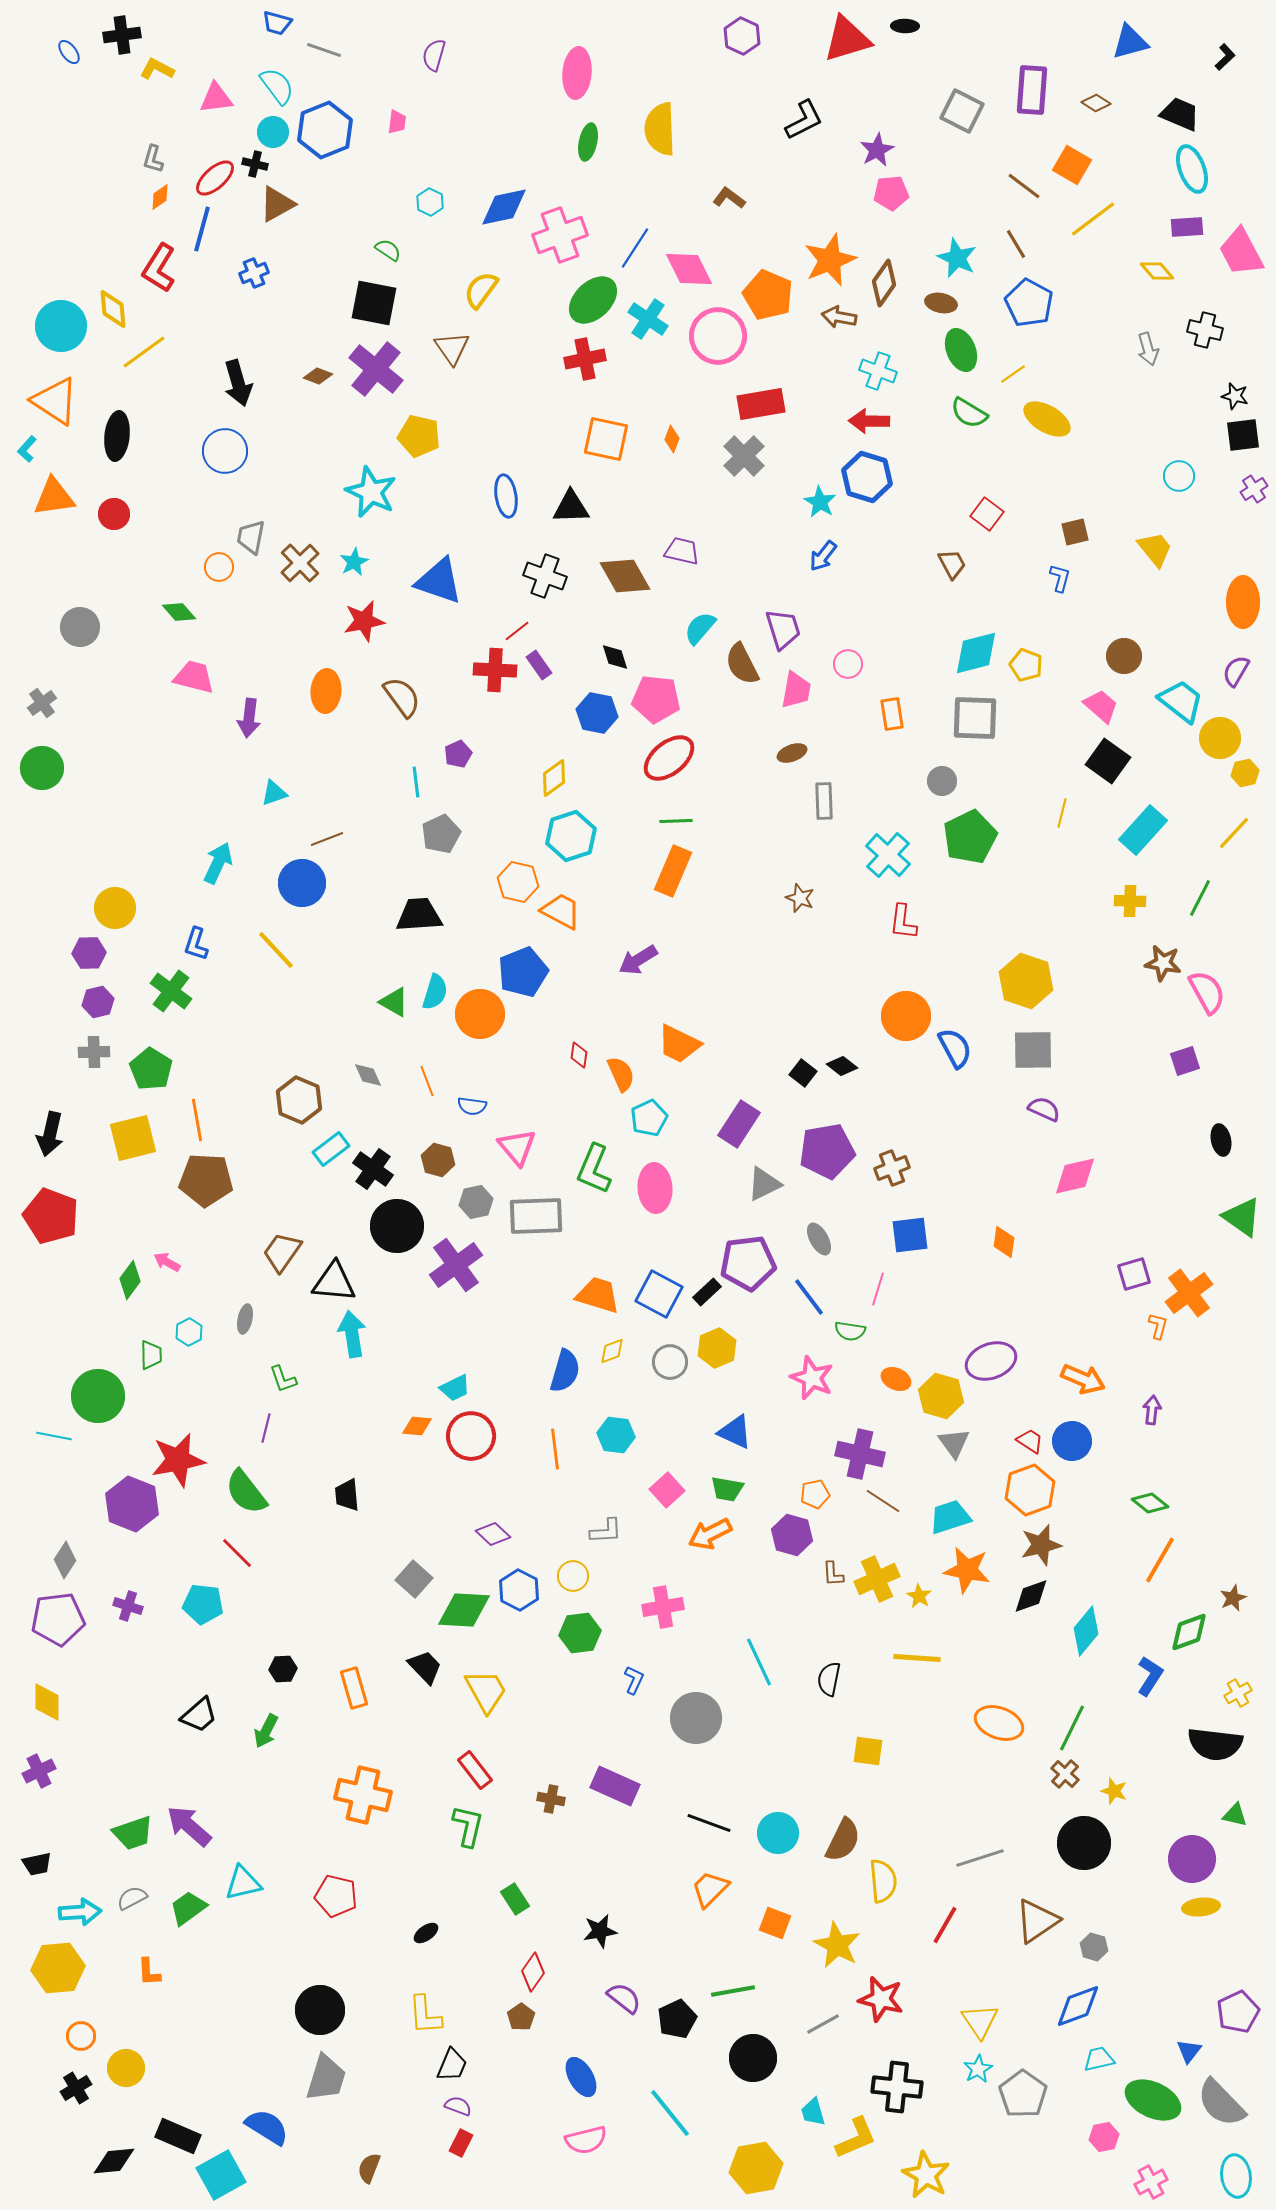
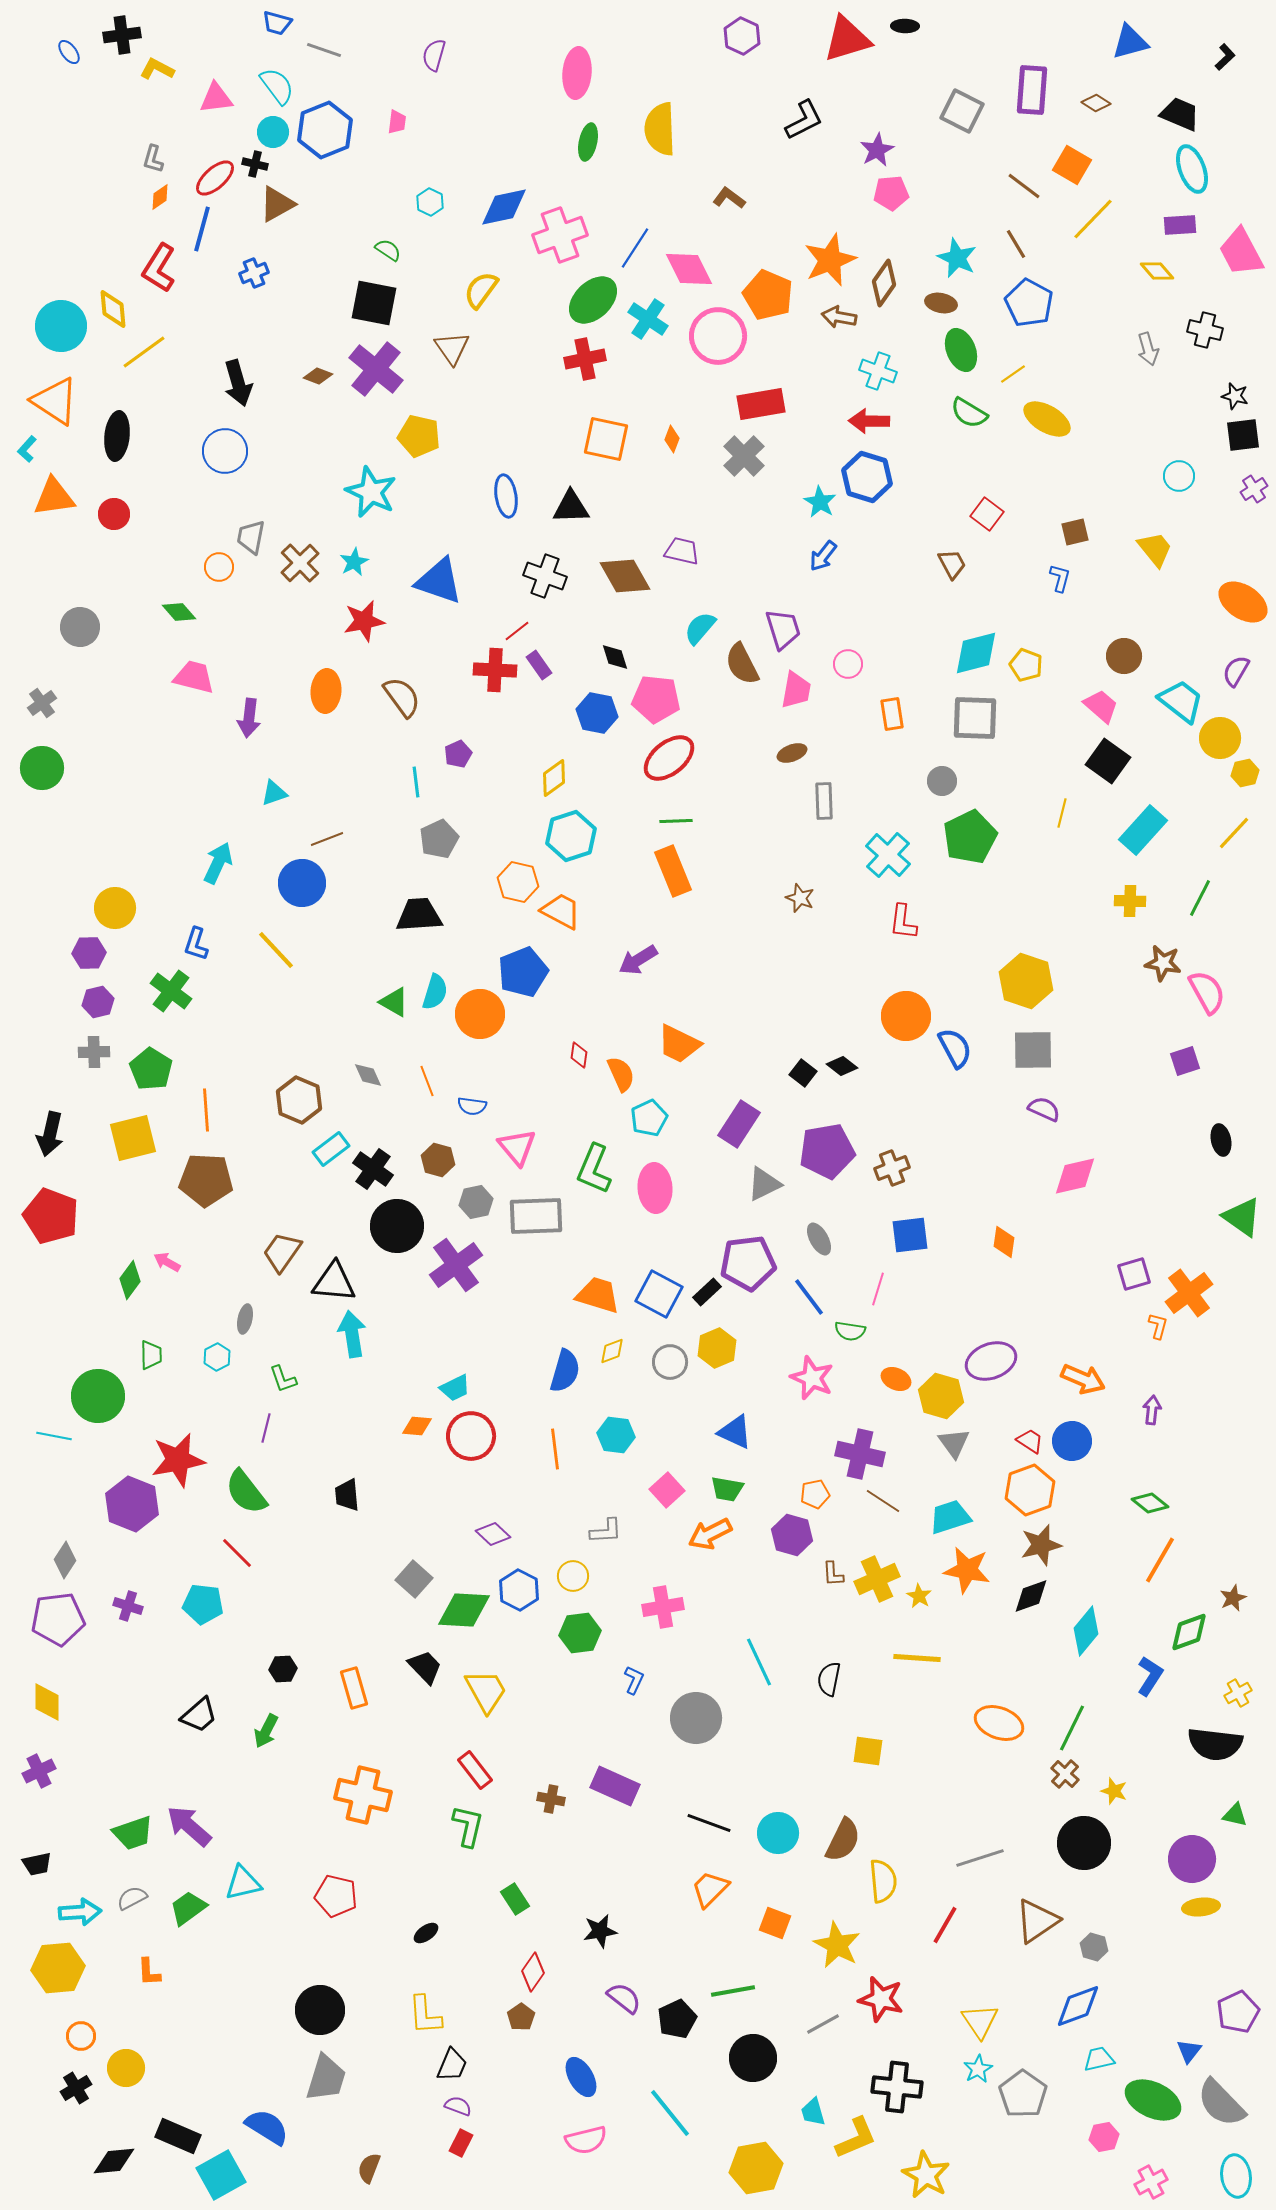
yellow line at (1093, 219): rotated 9 degrees counterclockwise
purple rectangle at (1187, 227): moved 7 px left, 2 px up
orange ellipse at (1243, 602): rotated 57 degrees counterclockwise
gray pentagon at (441, 834): moved 2 px left, 5 px down
orange rectangle at (673, 871): rotated 45 degrees counterclockwise
orange line at (197, 1120): moved 9 px right, 10 px up; rotated 6 degrees clockwise
cyan hexagon at (189, 1332): moved 28 px right, 25 px down
